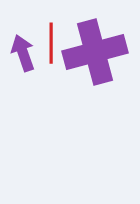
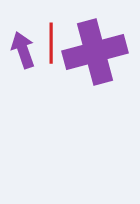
purple arrow: moved 3 px up
